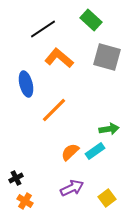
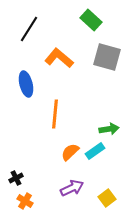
black line: moved 14 px left; rotated 24 degrees counterclockwise
orange line: moved 1 px right, 4 px down; rotated 40 degrees counterclockwise
